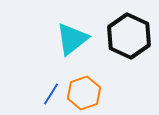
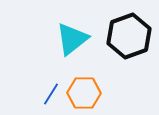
black hexagon: rotated 15 degrees clockwise
orange hexagon: rotated 20 degrees clockwise
